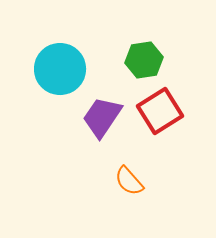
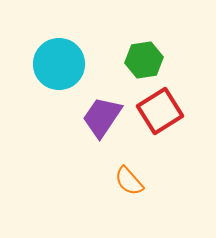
cyan circle: moved 1 px left, 5 px up
